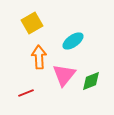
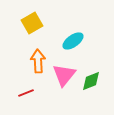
orange arrow: moved 1 px left, 4 px down
